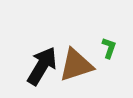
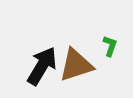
green L-shape: moved 1 px right, 2 px up
